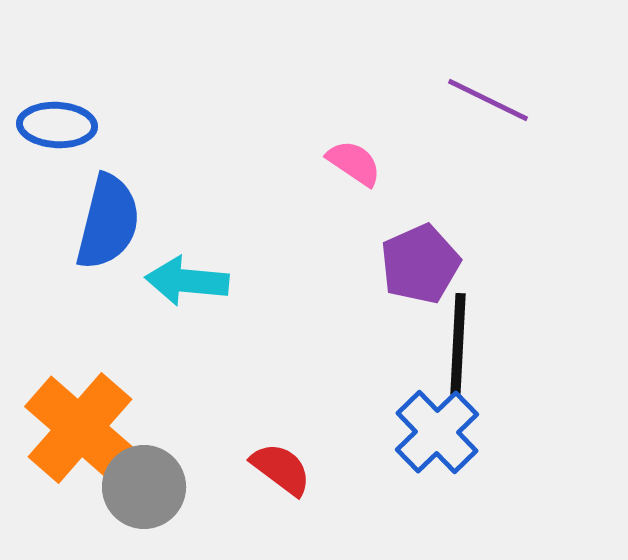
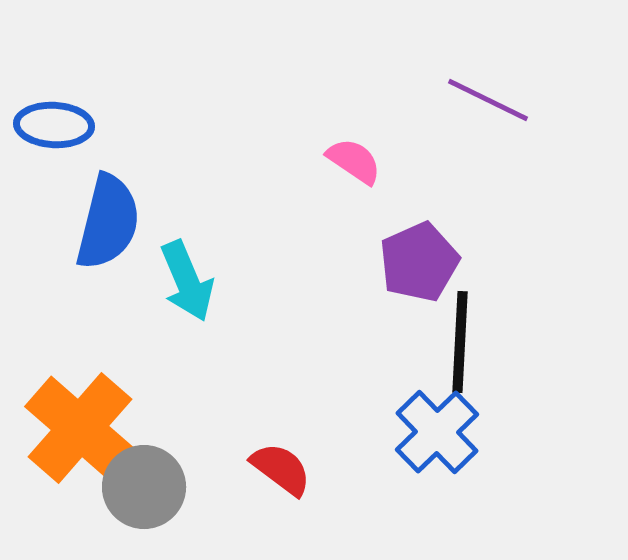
blue ellipse: moved 3 px left
pink semicircle: moved 2 px up
purple pentagon: moved 1 px left, 2 px up
cyan arrow: rotated 118 degrees counterclockwise
black line: moved 2 px right, 2 px up
